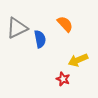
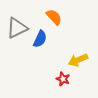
orange semicircle: moved 11 px left, 7 px up
blue semicircle: rotated 36 degrees clockwise
